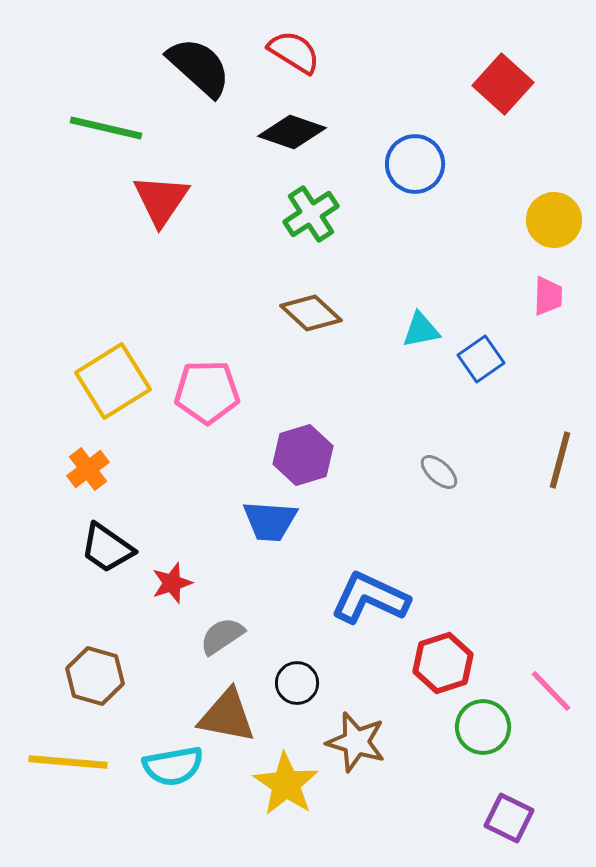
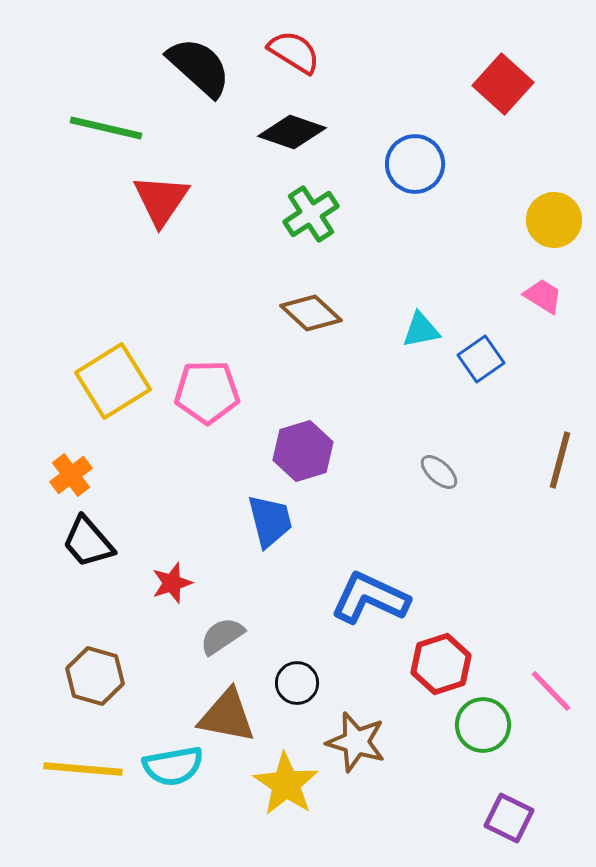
pink trapezoid: moved 5 px left; rotated 60 degrees counterclockwise
purple hexagon: moved 4 px up
orange cross: moved 17 px left, 6 px down
blue trapezoid: rotated 108 degrees counterclockwise
black trapezoid: moved 19 px left, 6 px up; rotated 14 degrees clockwise
red hexagon: moved 2 px left, 1 px down
green circle: moved 2 px up
yellow line: moved 15 px right, 7 px down
